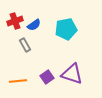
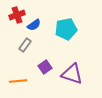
red cross: moved 2 px right, 6 px up
gray rectangle: rotated 64 degrees clockwise
purple square: moved 2 px left, 10 px up
